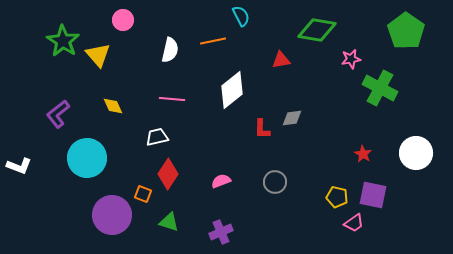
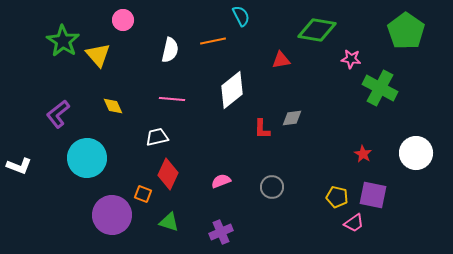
pink star: rotated 18 degrees clockwise
red diamond: rotated 8 degrees counterclockwise
gray circle: moved 3 px left, 5 px down
